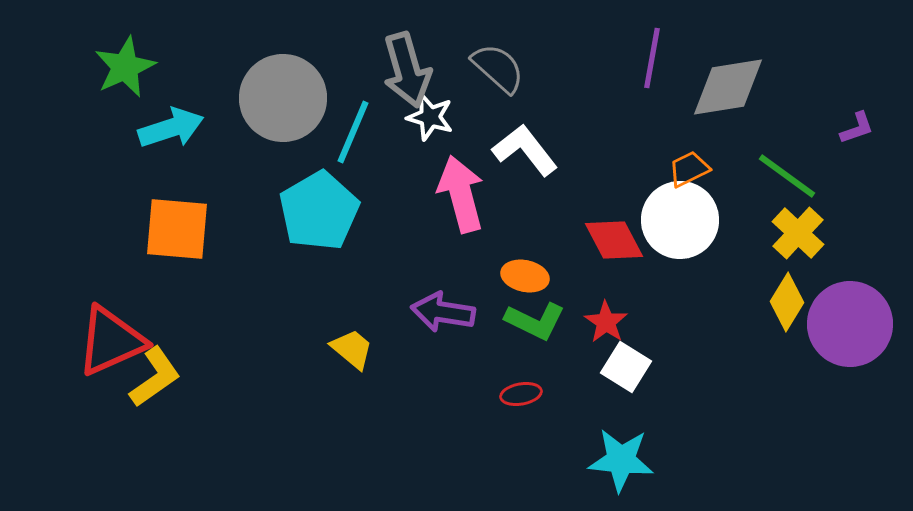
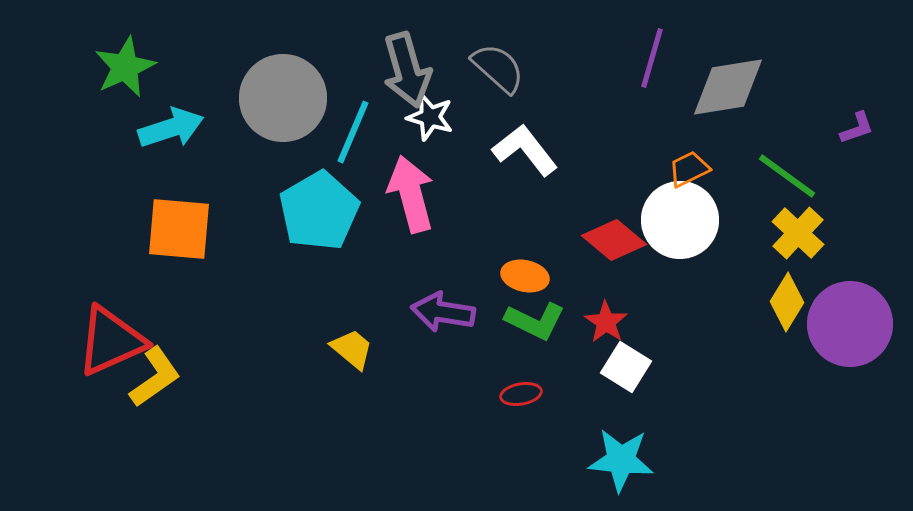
purple line: rotated 6 degrees clockwise
pink arrow: moved 50 px left
orange square: moved 2 px right
red diamond: rotated 22 degrees counterclockwise
